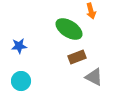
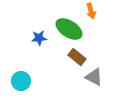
blue star: moved 20 px right, 8 px up
brown rectangle: rotated 60 degrees clockwise
